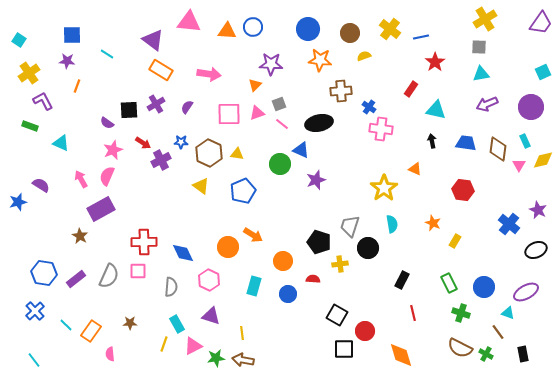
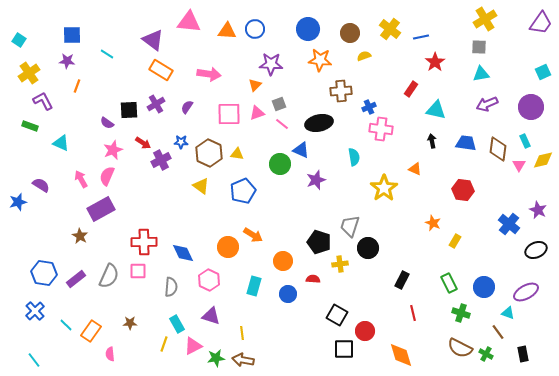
blue circle at (253, 27): moved 2 px right, 2 px down
blue cross at (369, 107): rotated 32 degrees clockwise
cyan semicircle at (392, 224): moved 38 px left, 67 px up
